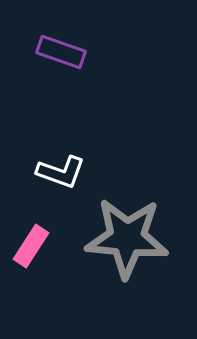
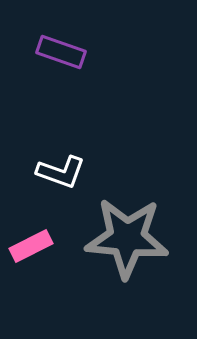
pink rectangle: rotated 30 degrees clockwise
